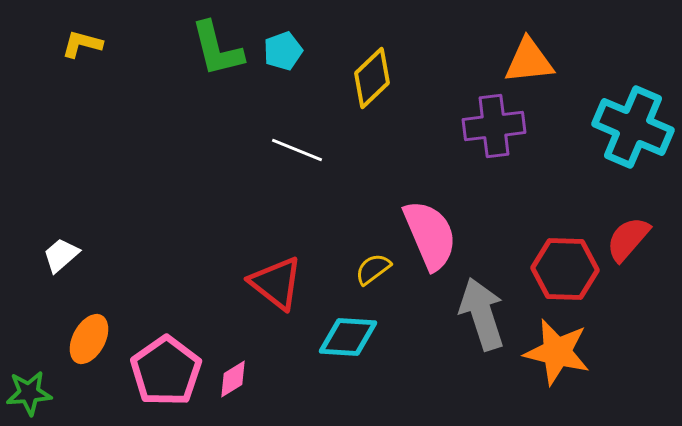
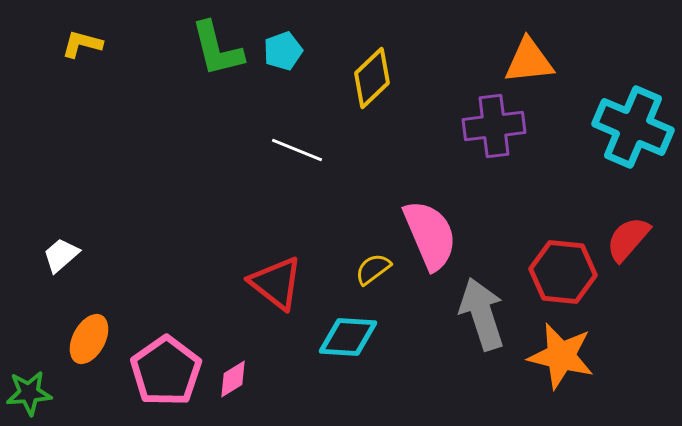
red hexagon: moved 2 px left, 3 px down; rotated 4 degrees clockwise
orange star: moved 4 px right, 4 px down
